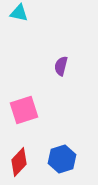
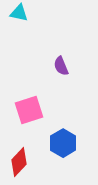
purple semicircle: rotated 36 degrees counterclockwise
pink square: moved 5 px right
blue hexagon: moved 1 px right, 16 px up; rotated 12 degrees counterclockwise
